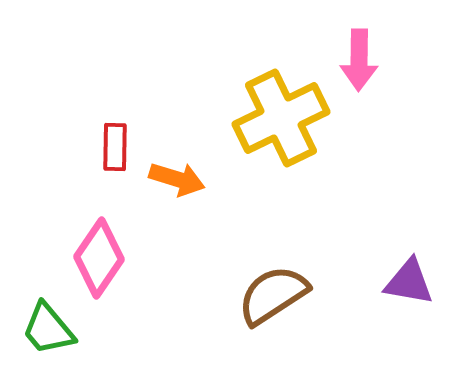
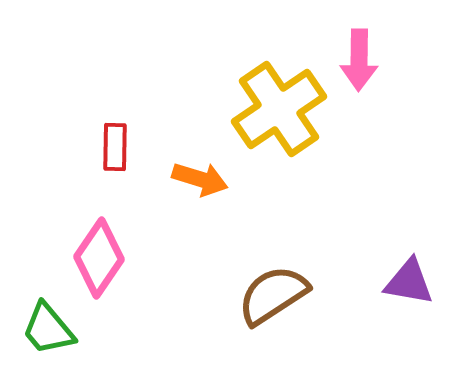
yellow cross: moved 2 px left, 9 px up; rotated 8 degrees counterclockwise
orange arrow: moved 23 px right
